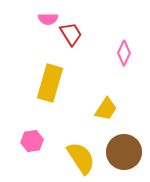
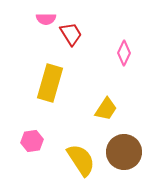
pink semicircle: moved 2 px left
yellow semicircle: moved 2 px down
